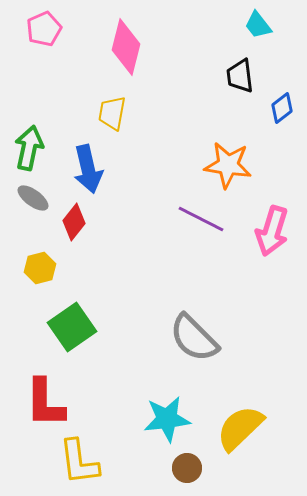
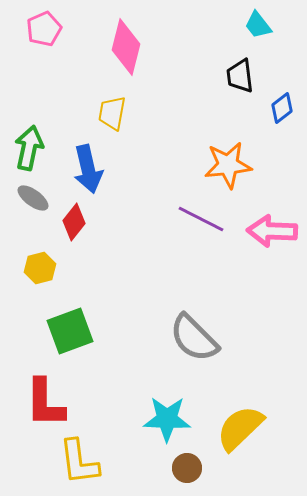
orange star: rotated 15 degrees counterclockwise
pink arrow: rotated 75 degrees clockwise
green square: moved 2 px left, 4 px down; rotated 15 degrees clockwise
cyan star: rotated 9 degrees clockwise
